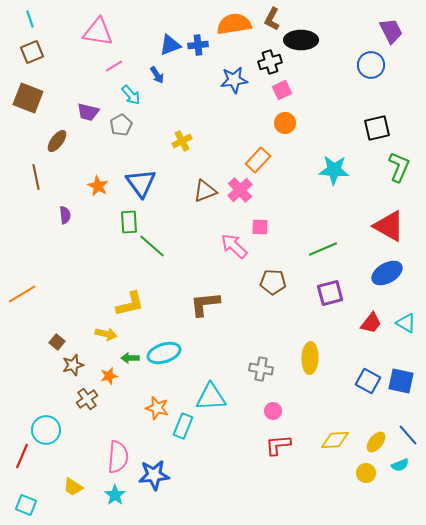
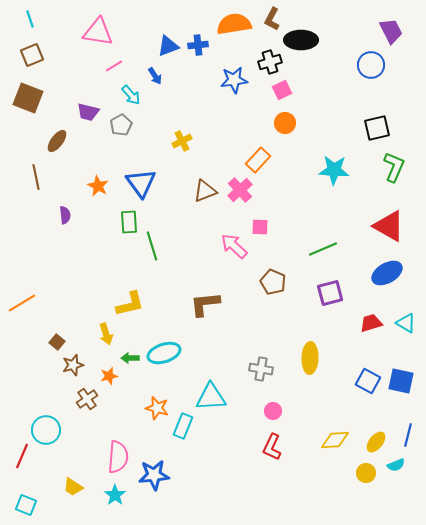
blue triangle at (170, 45): moved 2 px left, 1 px down
brown square at (32, 52): moved 3 px down
blue arrow at (157, 75): moved 2 px left, 1 px down
green L-shape at (399, 167): moved 5 px left
green line at (152, 246): rotated 32 degrees clockwise
brown pentagon at (273, 282): rotated 20 degrees clockwise
orange line at (22, 294): moved 9 px down
red trapezoid at (371, 323): rotated 145 degrees counterclockwise
yellow arrow at (106, 334): rotated 60 degrees clockwise
blue line at (408, 435): rotated 55 degrees clockwise
red L-shape at (278, 445): moved 6 px left, 2 px down; rotated 60 degrees counterclockwise
cyan semicircle at (400, 465): moved 4 px left
